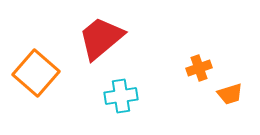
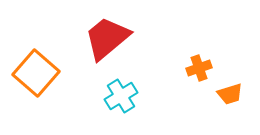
red trapezoid: moved 6 px right
cyan cross: rotated 24 degrees counterclockwise
